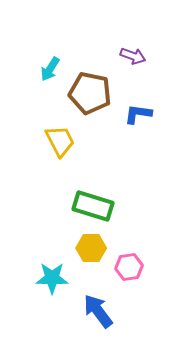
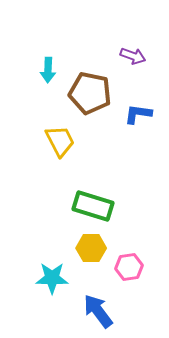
cyan arrow: moved 2 px left, 1 px down; rotated 30 degrees counterclockwise
